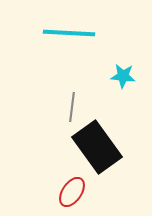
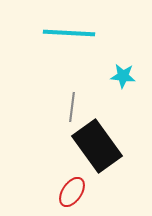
black rectangle: moved 1 px up
